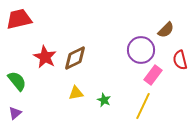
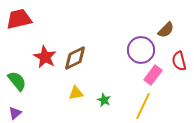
red semicircle: moved 1 px left, 1 px down
